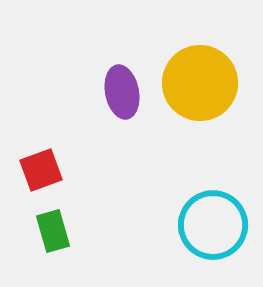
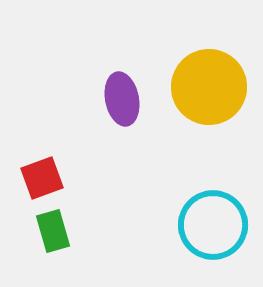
yellow circle: moved 9 px right, 4 px down
purple ellipse: moved 7 px down
red square: moved 1 px right, 8 px down
